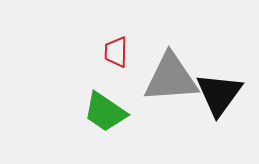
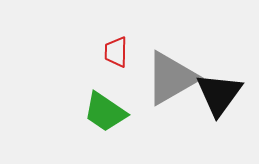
gray triangle: rotated 26 degrees counterclockwise
